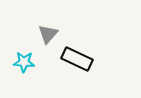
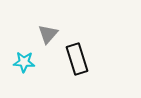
black rectangle: rotated 48 degrees clockwise
